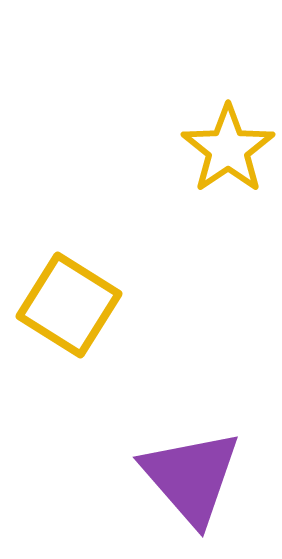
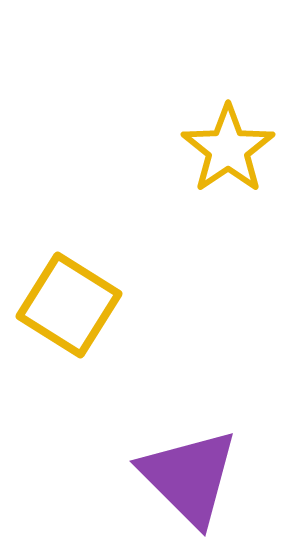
purple triangle: moved 2 px left; rotated 4 degrees counterclockwise
